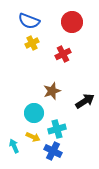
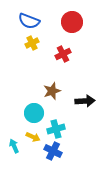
black arrow: rotated 30 degrees clockwise
cyan cross: moved 1 px left
